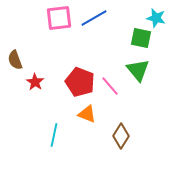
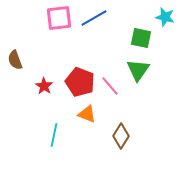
cyan star: moved 9 px right, 1 px up
green triangle: rotated 15 degrees clockwise
red star: moved 9 px right, 4 px down
